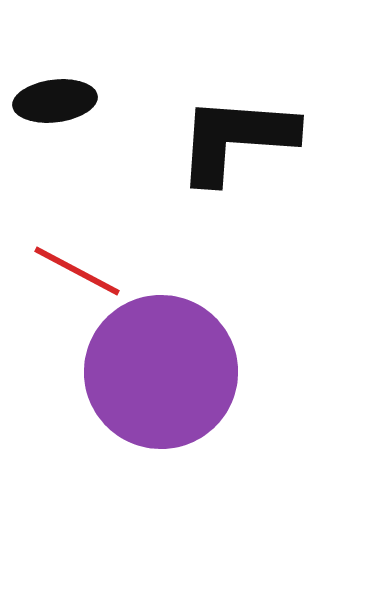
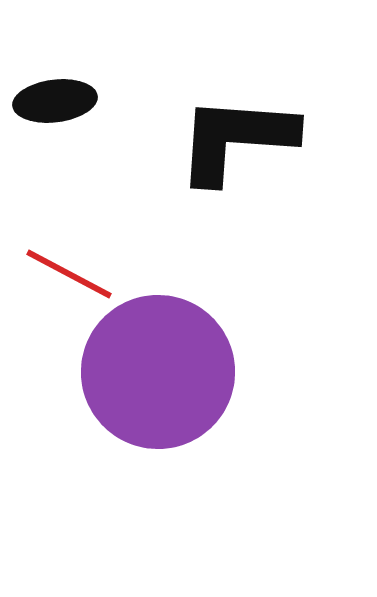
red line: moved 8 px left, 3 px down
purple circle: moved 3 px left
